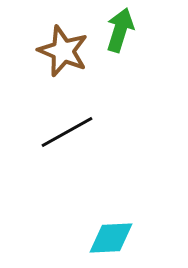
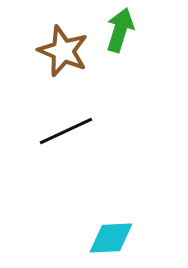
black line: moved 1 px left, 1 px up; rotated 4 degrees clockwise
